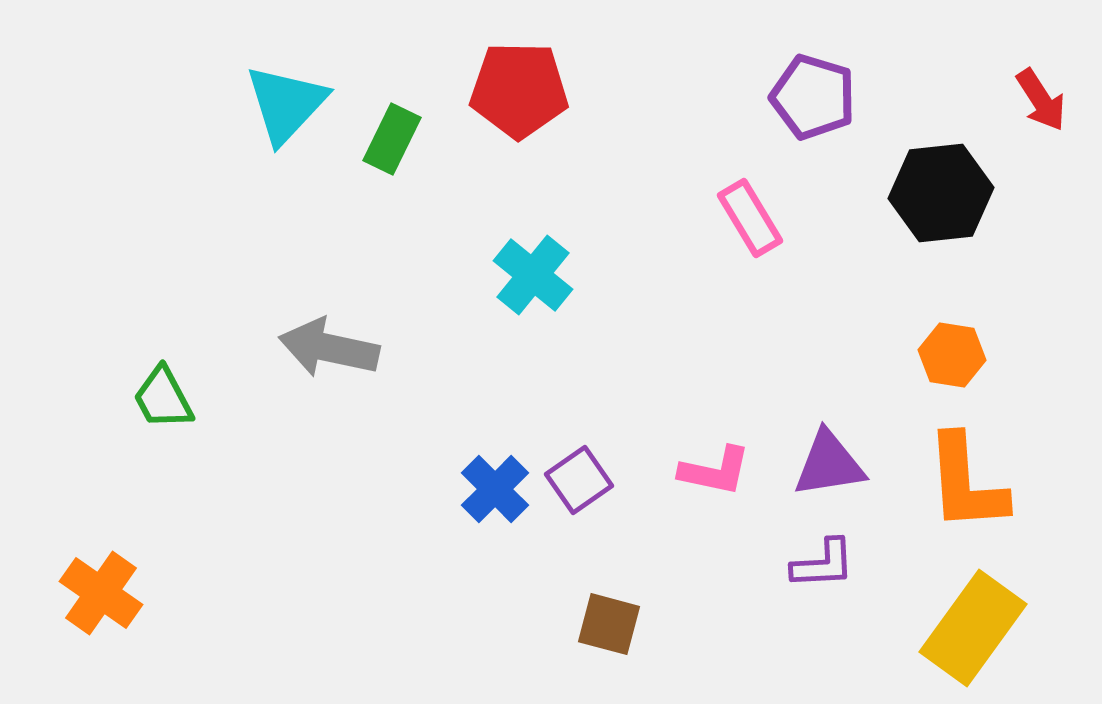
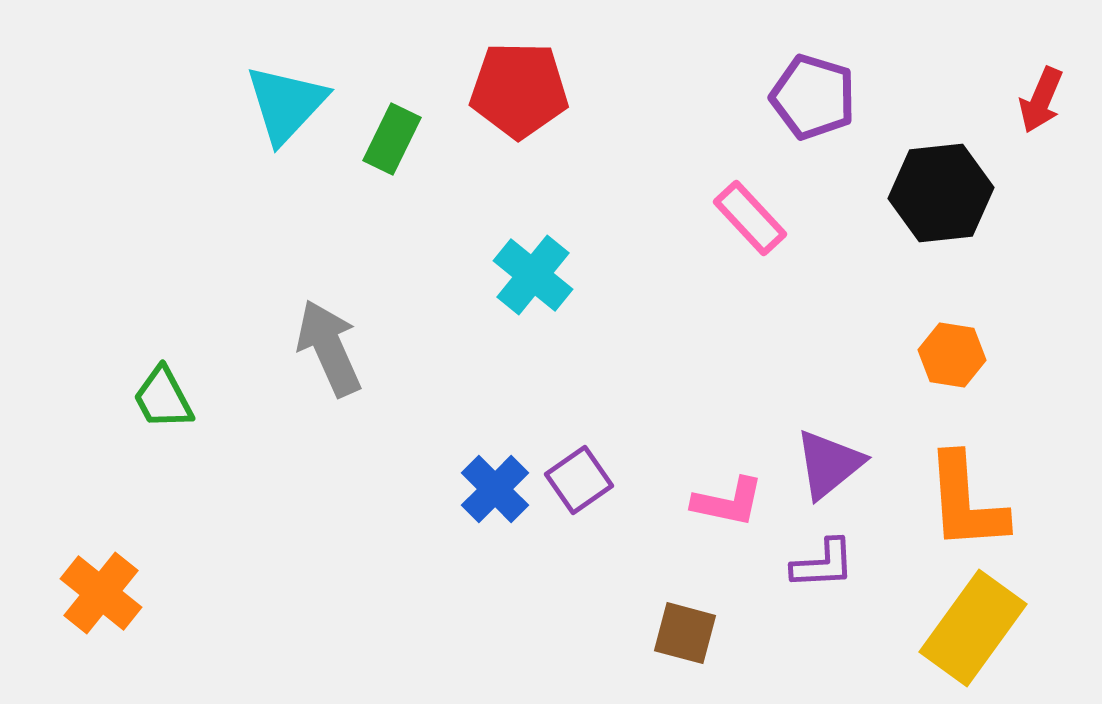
red arrow: rotated 56 degrees clockwise
pink rectangle: rotated 12 degrees counterclockwise
gray arrow: rotated 54 degrees clockwise
purple triangle: rotated 30 degrees counterclockwise
pink L-shape: moved 13 px right, 31 px down
orange L-shape: moved 19 px down
orange cross: rotated 4 degrees clockwise
brown square: moved 76 px right, 9 px down
